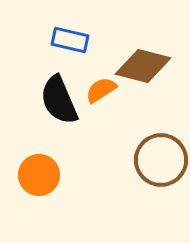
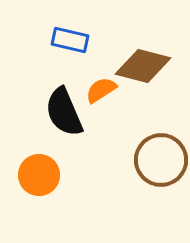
black semicircle: moved 5 px right, 12 px down
